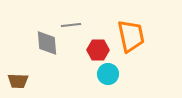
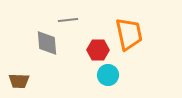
gray line: moved 3 px left, 5 px up
orange trapezoid: moved 2 px left, 2 px up
cyan circle: moved 1 px down
brown trapezoid: moved 1 px right
